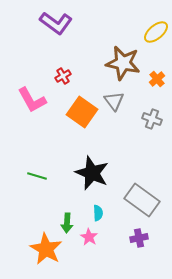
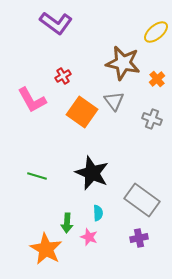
pink star: rotated 12 degrees counterclockwise
